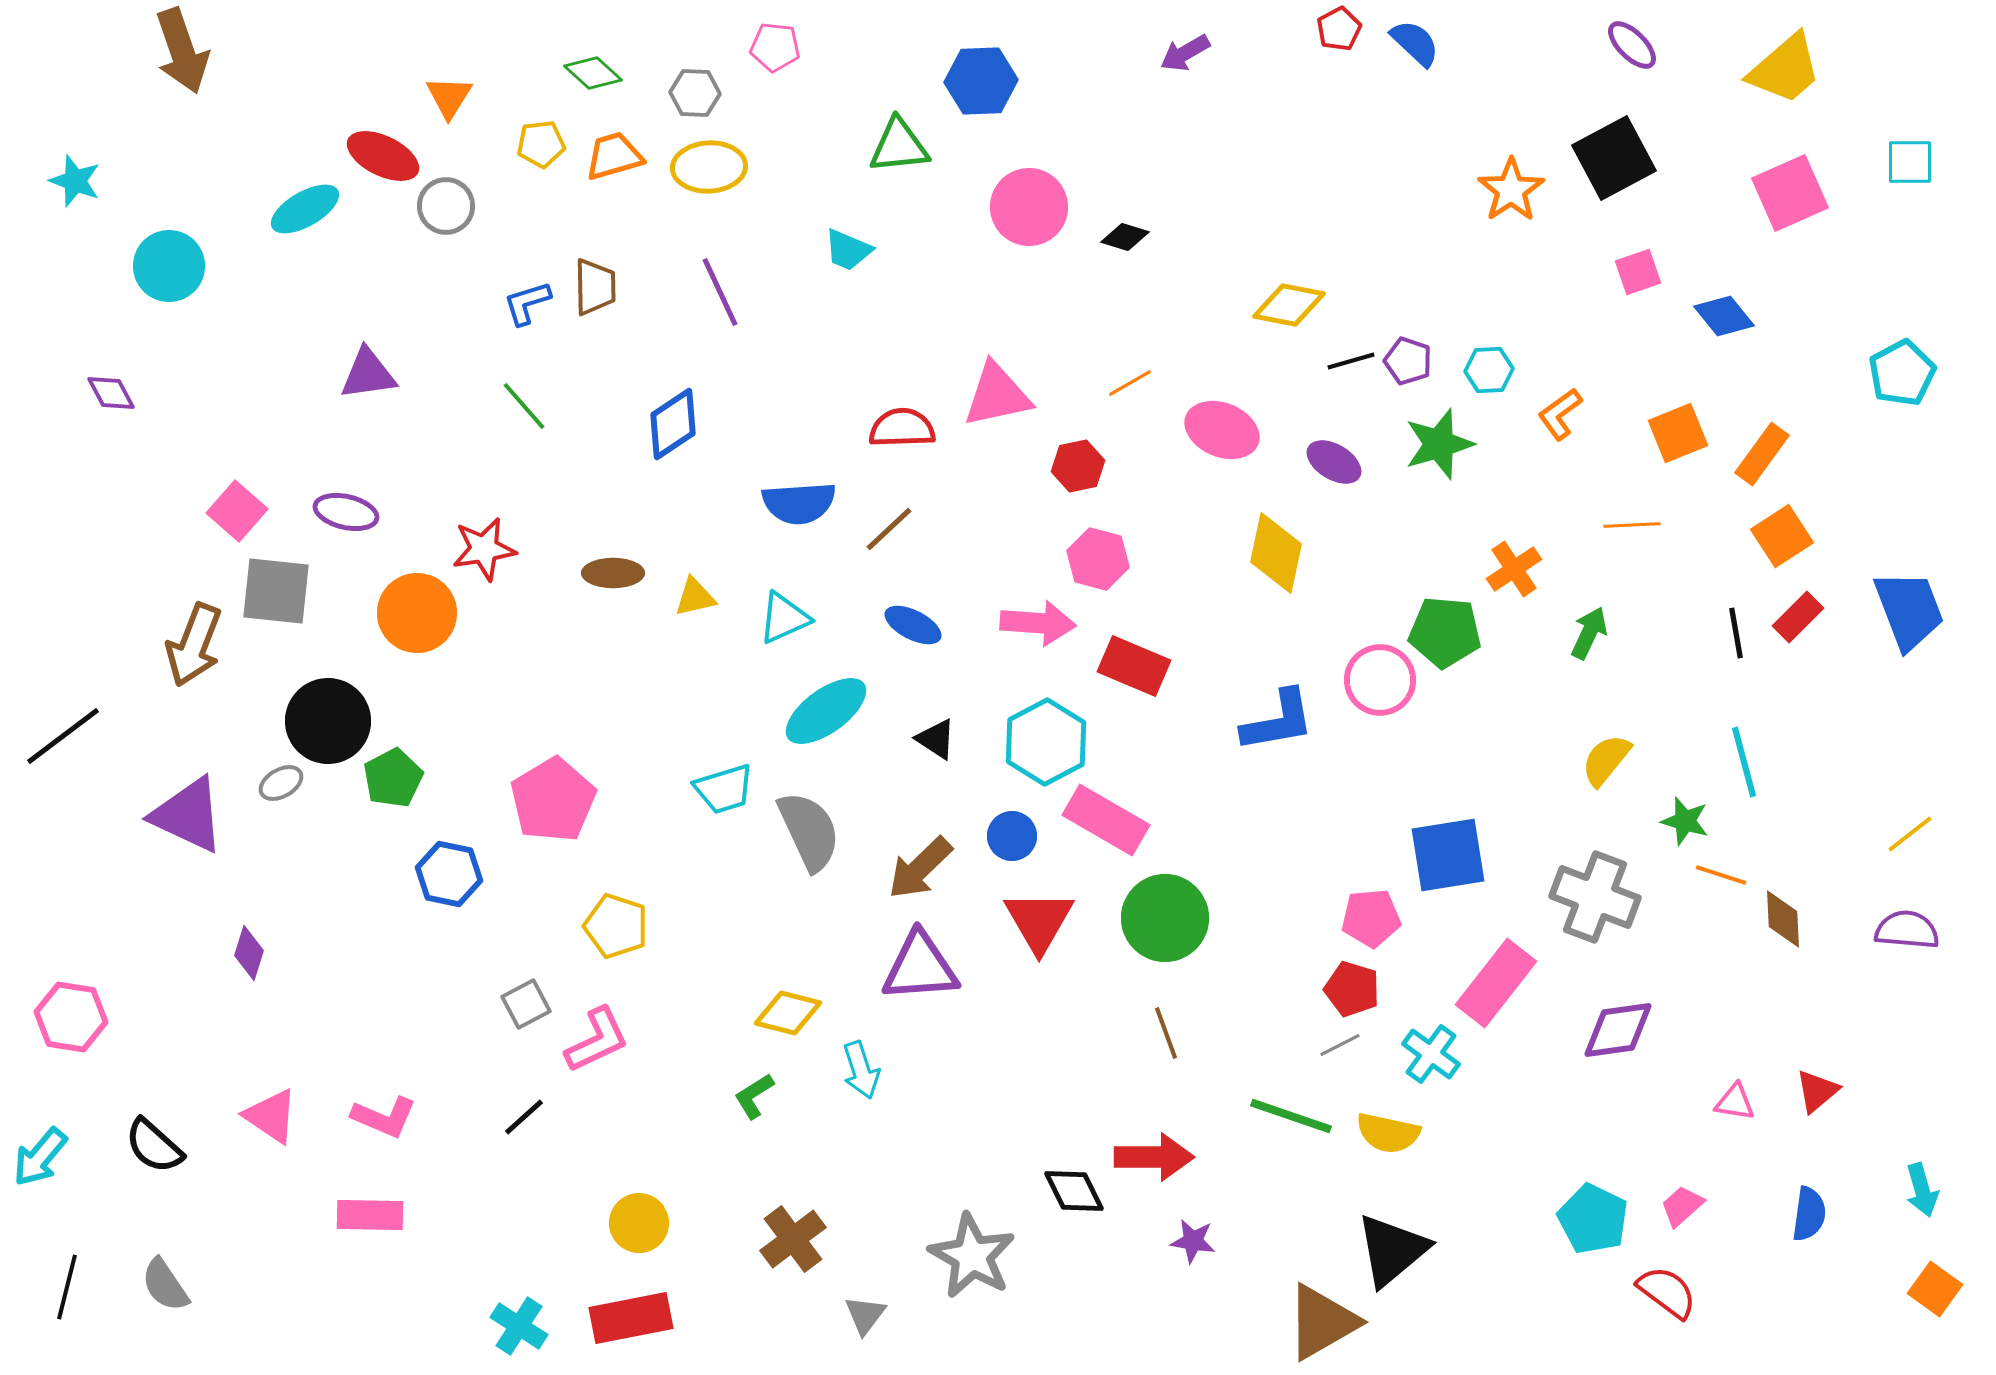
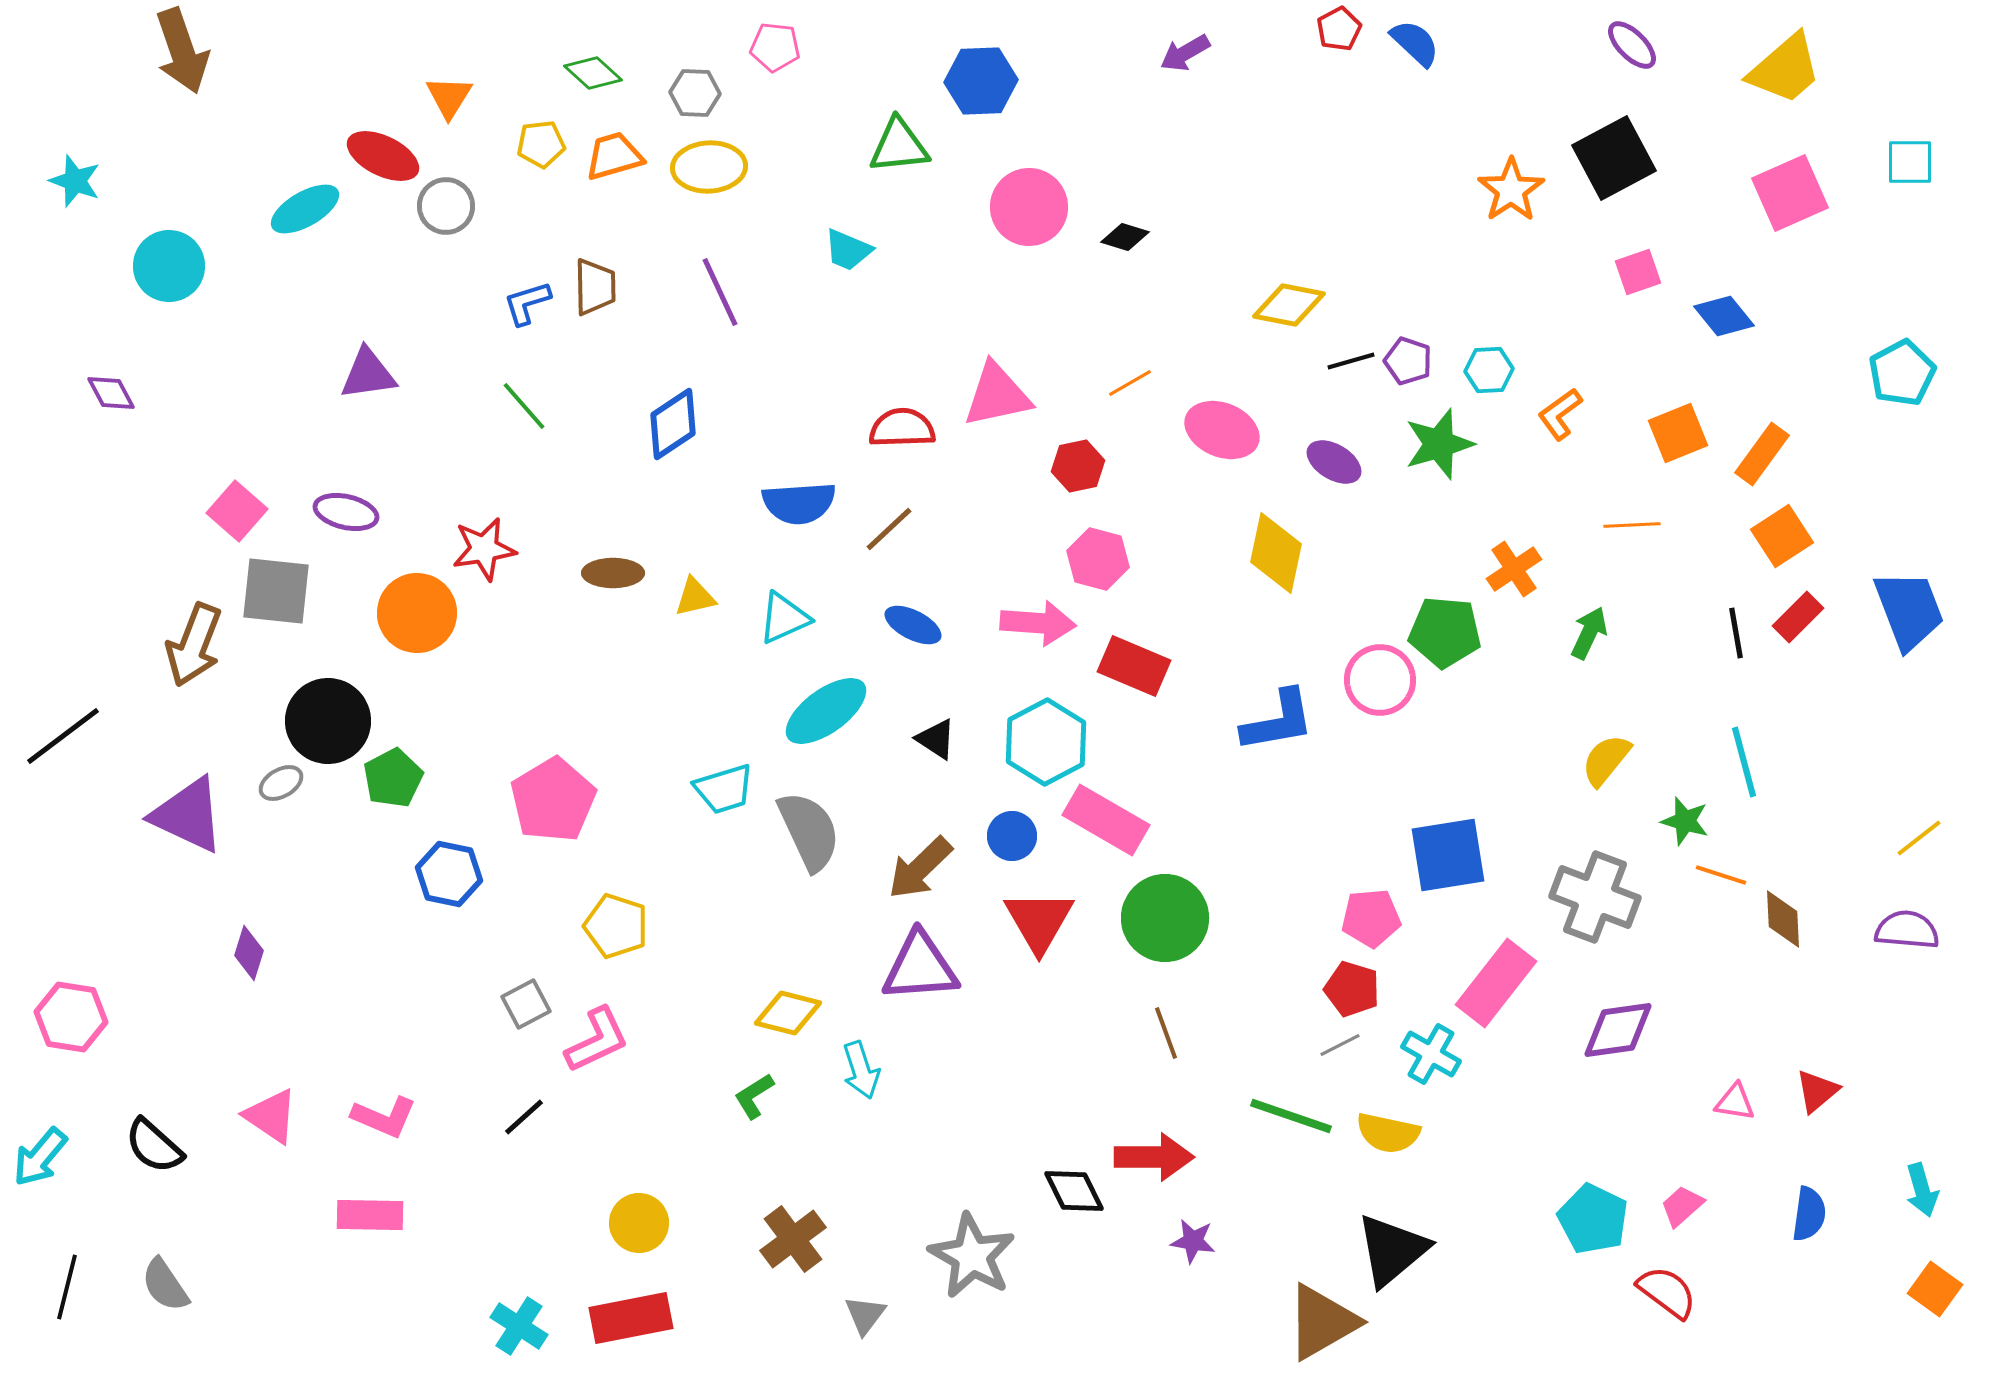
yellow line at (1910, 834): moved 9 px right, 4 px down
cyan cross at (1431, 1054): rotated 6 degrees counterclockwise
